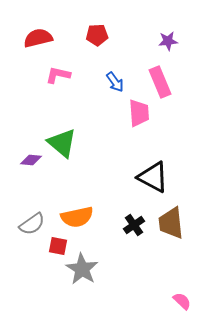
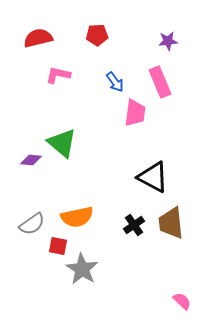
pink trapezoid: moved 4 px left; rotated 12 degrees clockwise
